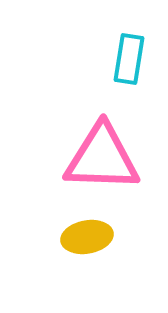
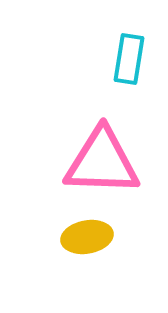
pink triangle: moved 4 px down
